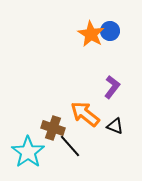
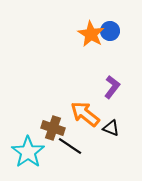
black triangle: moved 4 px left, 2 px down
black line: rotated 15 degrees counterclockwise
